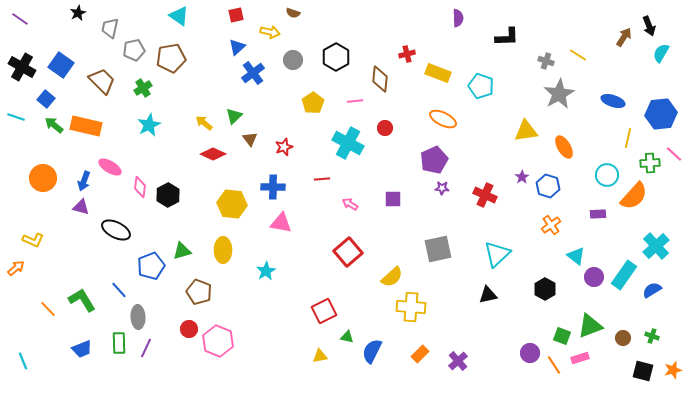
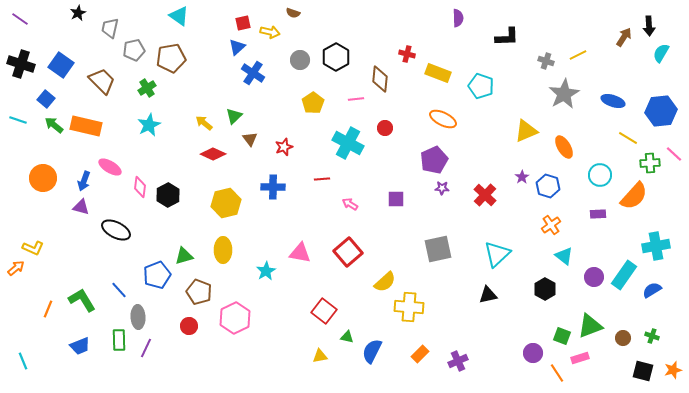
red square at (236, 15): moved 7 px right, 8 px down
black arrow at (649, 26): rotated 18 degrees clockwise
red cross at (407, 54): rotated 28 degrees clockwise
yellow line at (578, 55): rotated 60 degrees counterclockwise
gray circle at (293, 60): moved 7 px right
black cross at (22, 67): moved 1 px left, 3 px up; rotated 12 degrees counterclockwise
blue cross at (253, 73): rotated 20 degrees counterclockwise
green cross at (143, 88): moved 4 px right
gray star at (559, 94): moved 5 px right
pink line at (355, 101): moved 1 px right, 2 px up
blue hexagon at (661, 114): moved 3 px up
cyan line at (16, 117): moved 2 px right, 3 px down
yellow triangle at (526, 131): rotated 15 degrees counterclockwise
yellow line at (628, 138): rotated 72 degrees counterclockwise
cyan circle at (607, 175): moved 7 px left
red cross at (485, 195): rotated 20 degrees clockwise
purple square at (393, 199): moved 3 px right
yellow hexagon at (232, 204): moved 6 px left, 1 px up; rotated 20 degrees counterclockwise
pink triangle at (281, 223): moved 19 px right, 30 px down
yellow L-shape at (33, 240): moved 8 px down
cyan cross at (656, 246): rotated 32 degrees clockwise
green triangle at (182, 251): moved 2 px right, 5 px down
cyan triangle at (576, 256): moved 12 px left
blue pentagon at (151, 266): moved 6 px right, 9 px down
yellow semicircle at (392, 277): moved 7 px left, 5 px down
yellow cross at (411, 307): moved 2 px left
orange line at (48, 309): rotated 66 degrees clockwise
red square at (324, 311): rotated 25 degrees counterclockwise
red circle at (189, 329): moved 3 px up
pink hexagon at (218, 341): moved 17 px right, 23 px up; rotated 12 degrees clockwise
green rectangle at (119, 343): moved 3 px up
blue trapezoid at (82, 349): moved 2 px left, 3 px up
purple circle at (530, 353): moved 3 px right
purple cross at (458, 361): rotated 18 degrees clockwise
orange line at (554, 365): moved 3 px right, 8 px down
